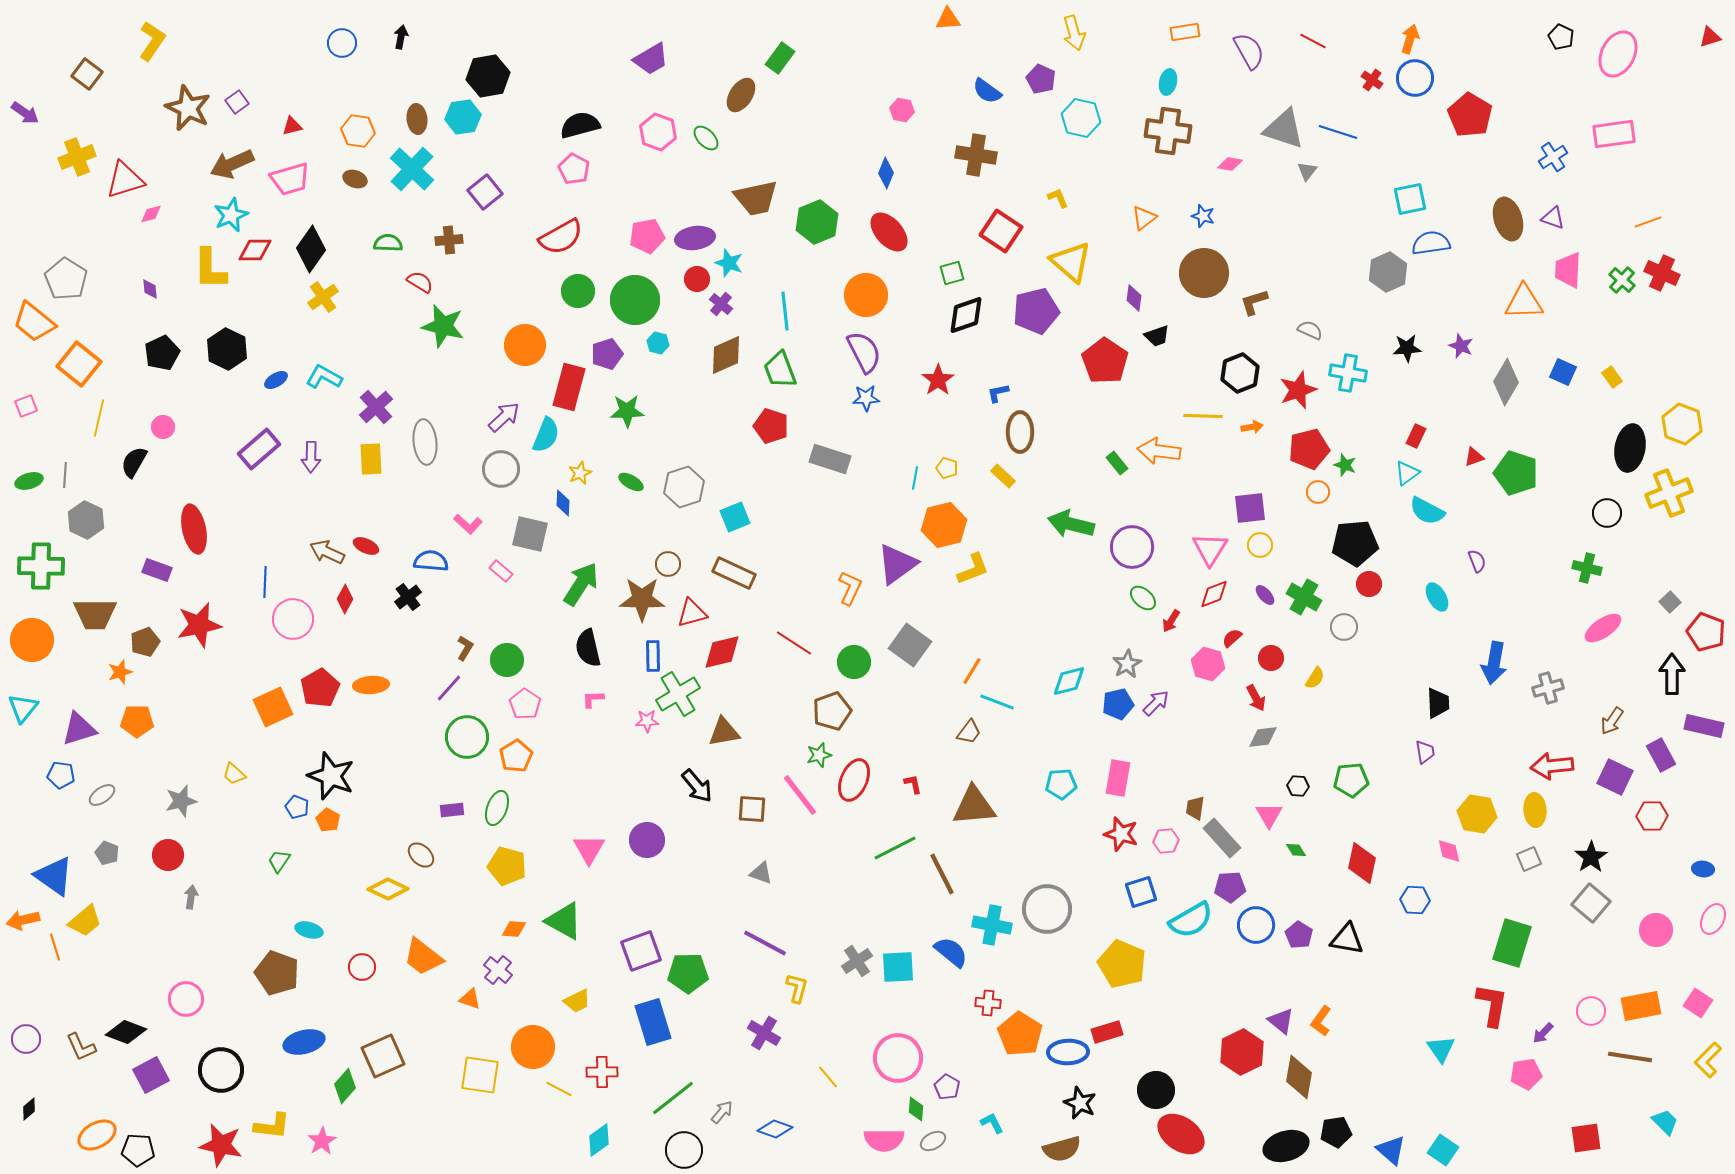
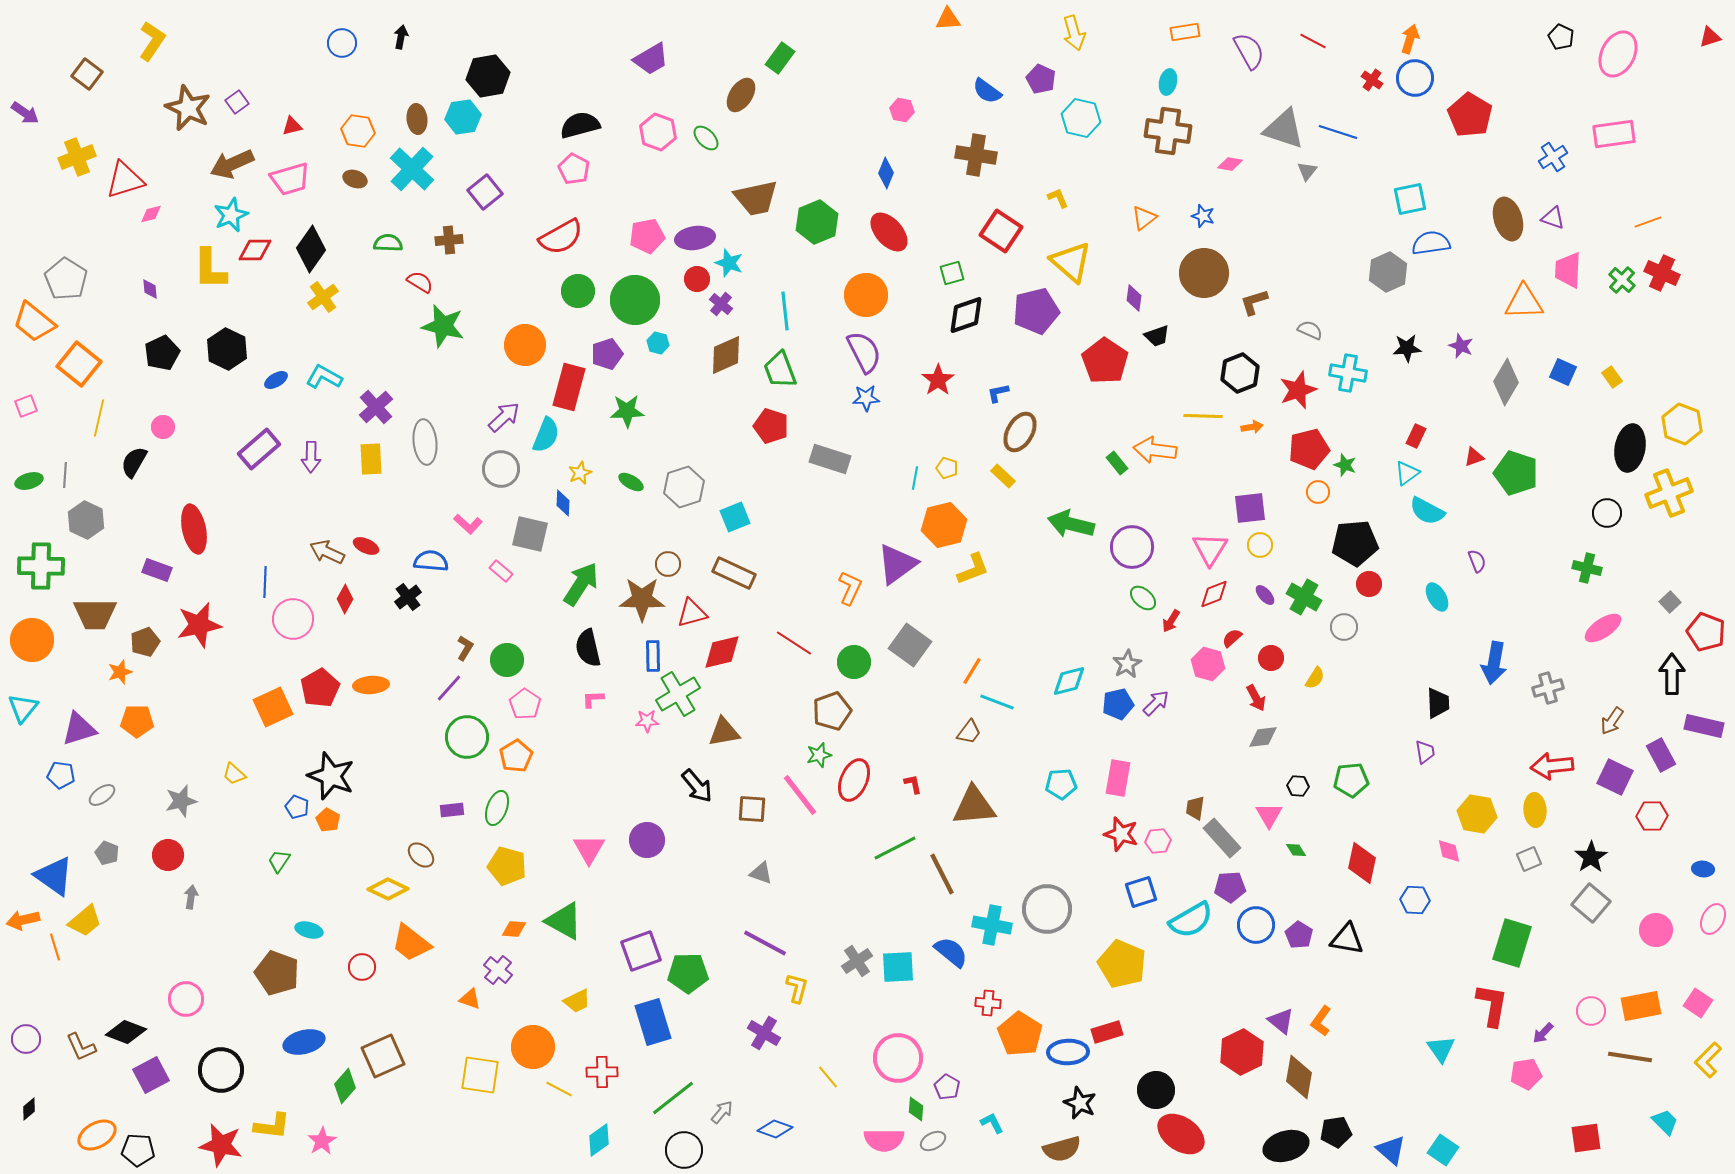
brown ellipse at (1020, 432): rotated 30 degrees clockwise
orange arrow at (1159, 451): moved 4 px left, 1 px up
pink hexagon at (1166, 841): moved 8 px left
orange trapezoid at (423, 957): moved 12 px left, 14 px up
